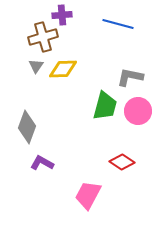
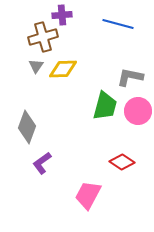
purple L-shape: rotated 65 degrees counterclockwise
